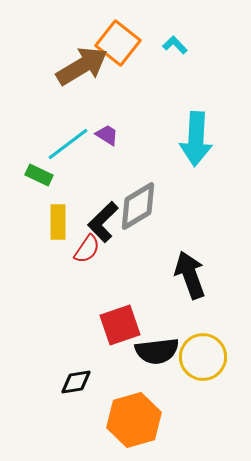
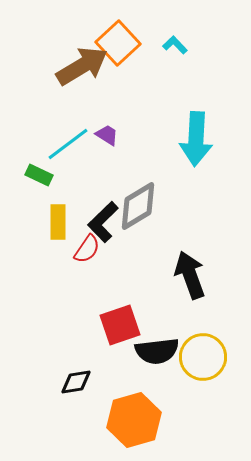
orange square: rotated 9 degrees clockwise
